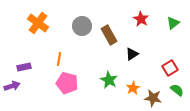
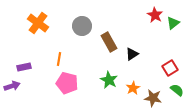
red star: moved 14 px right, 4 px up
brown rectangle: moved 7 px down
